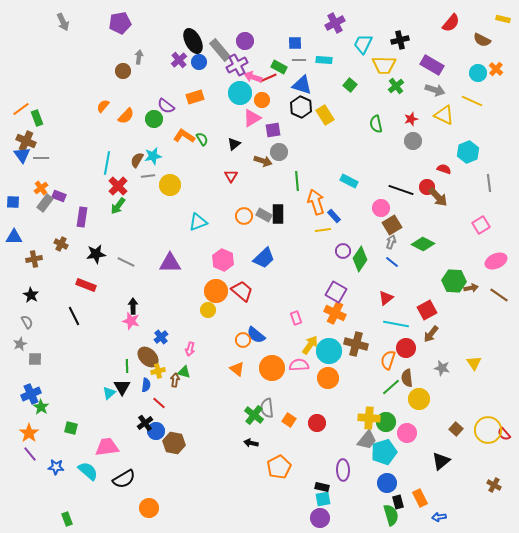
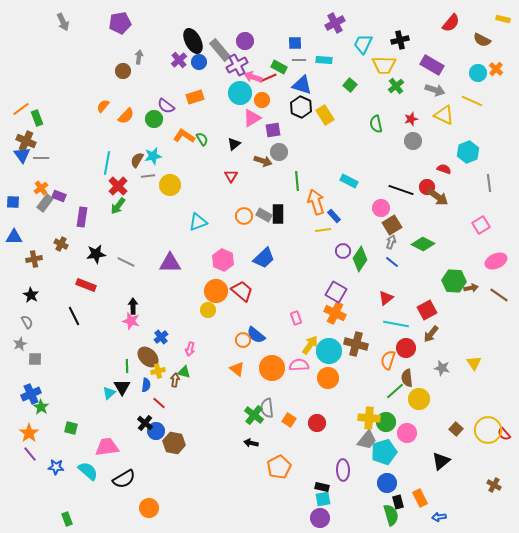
brown arrow at (438, 197): rotated 10 degrees counterclockwise
green line at (391, 387): moved 4 px right, 4 px down
black cross at (145, 423): rotated 14 degrees counterclockwise
